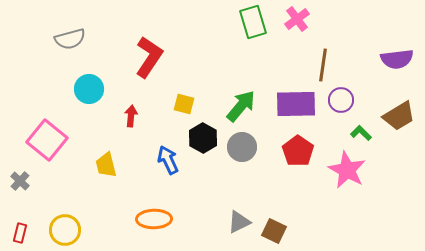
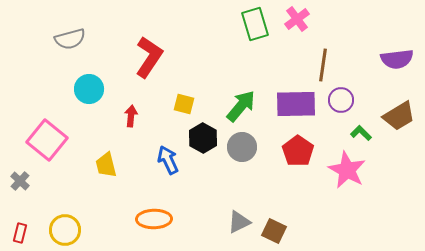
green rectangle: moved 2 px right, 2 px down
